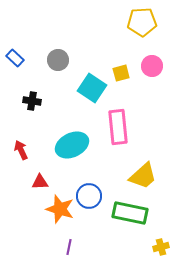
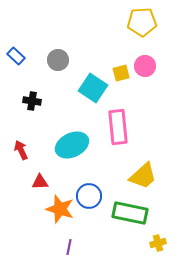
blue rectangle: moved 1 px right, 2 px up
pink circle: moved 7 px left
cyan square: moved 1 px right
yellow cross: moved 3 px left, 4 px up
